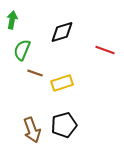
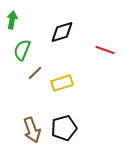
brown line: rotated 63 degrees counterclockwise
black pentagon: moved 3 px down
